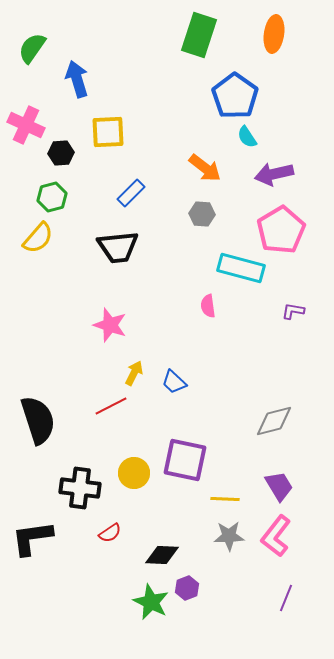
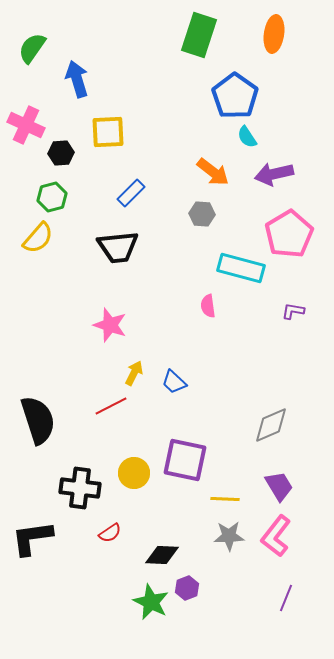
orange arrow: moved 8 px right, 4 px down
pink pentagon: moved 8 px right, 4 px down
gray diamond: moved 3 px left, 4 px down; rotated 9 degrees counterclockwise
